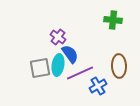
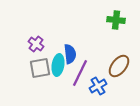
green cross: moved 3 px right
purple cross: moved 22 px left, 7 px down
blue semicircle: rotated 30 degrees clockwise
brown ellipse: rotated 40 degrees clockwise
purple line: rotated 40 degrees counterclockwise
